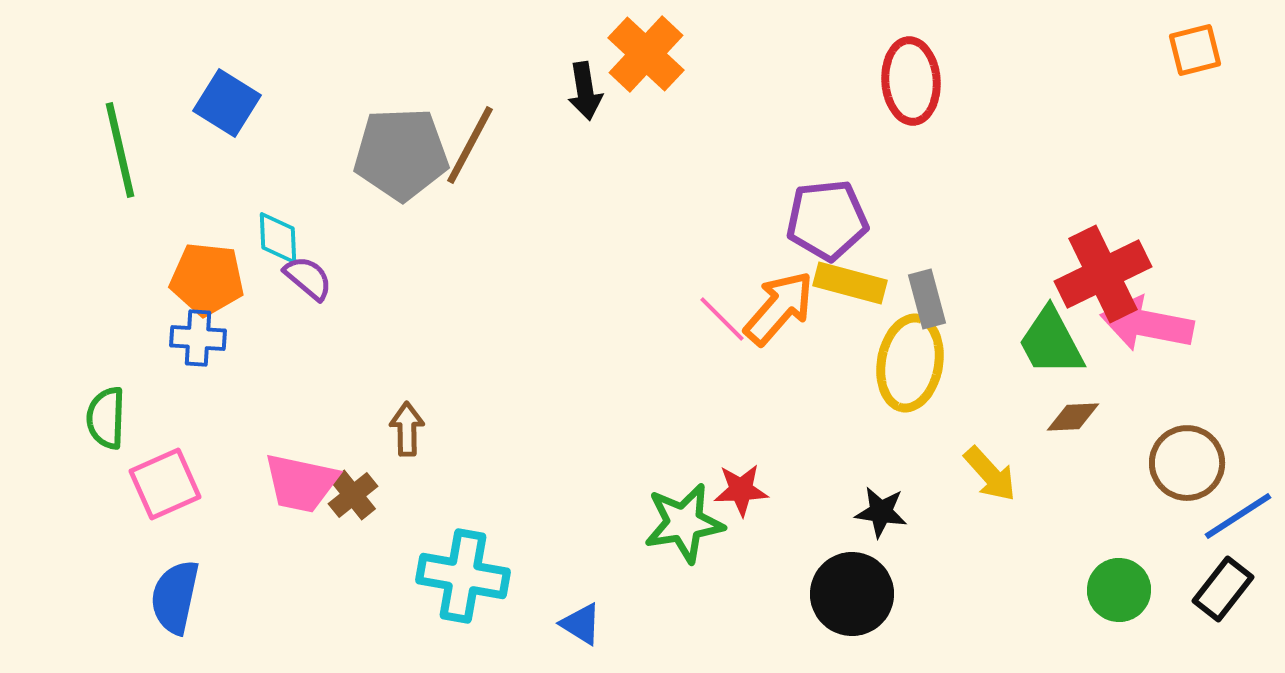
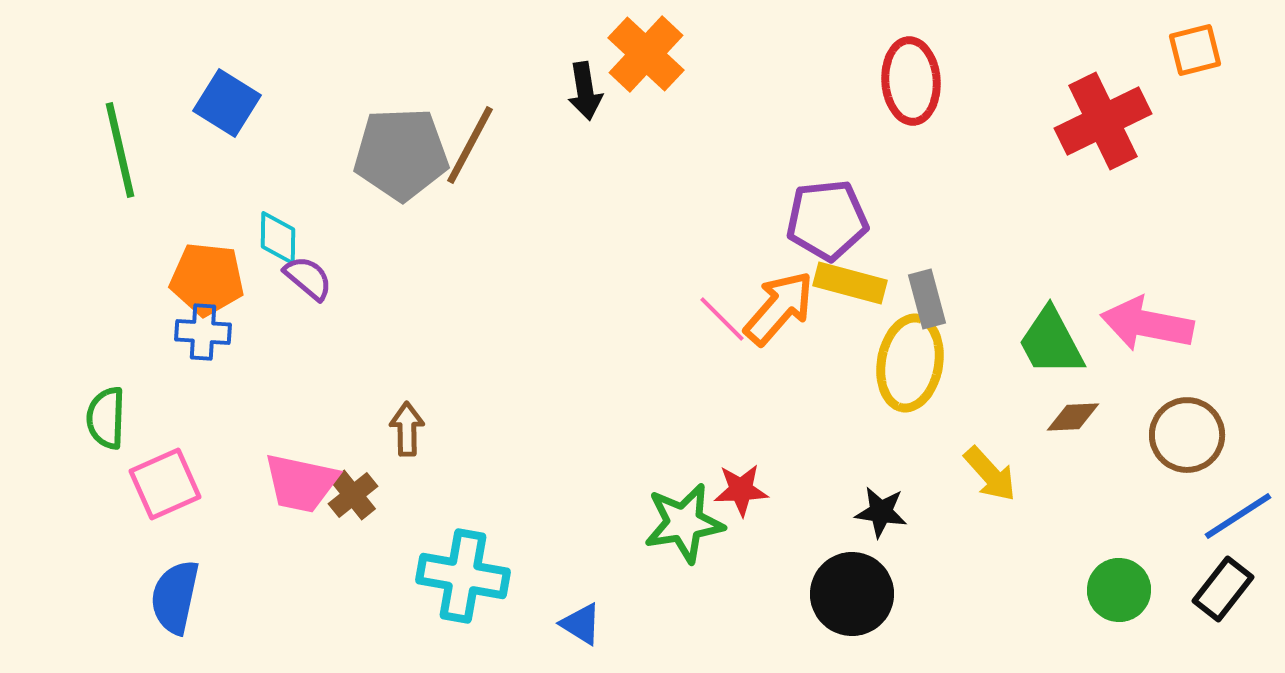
cyan diamond: rotated 4 degrees clockwise
red cross: moved 153 px up
blue cross: moved 5 px right, 6 px up
brown circle: moved 28 px up
